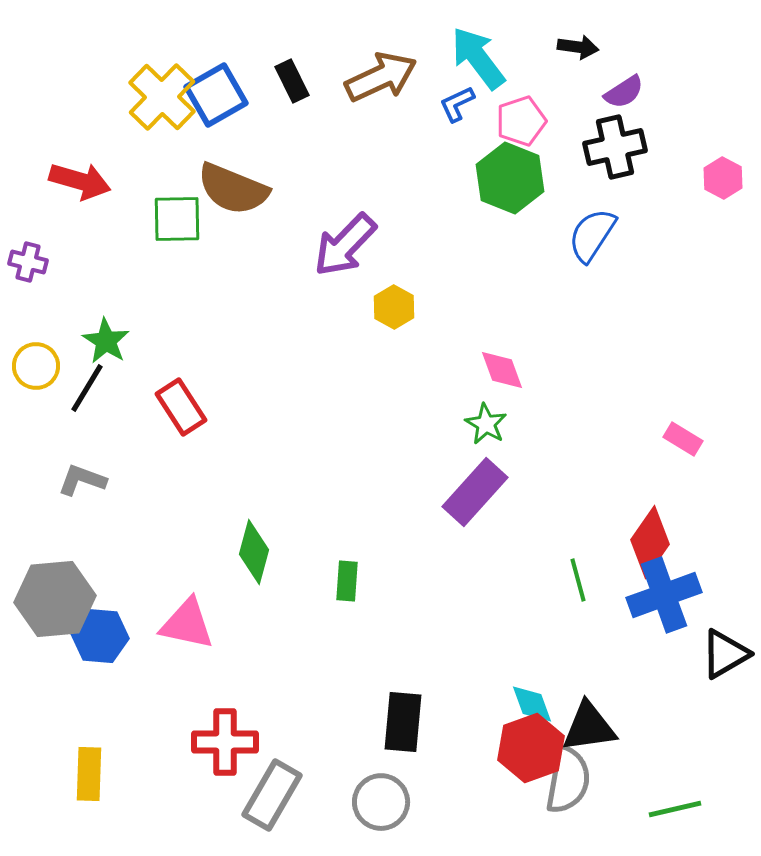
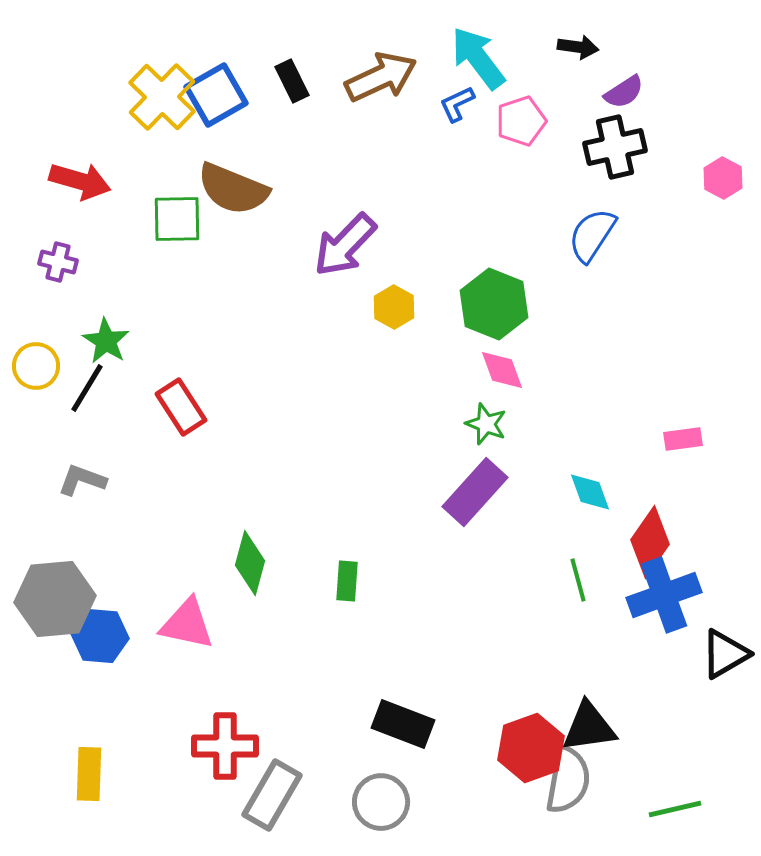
green hexagon at (510, 178): moved 16 px left, 126 px down
purple cross at (28, 262): moved 30 px right
green star at (486, 424): rotated 9 degrees counterclockwise
pink rectangle at (683, 439): rotated 39 degrees counterclockwise
green diamond at (254, 552): moved 4 px left, 11 px down
cyan diamond at (532, 704): moved 58 px right, 212 px up
black rectangle at (403, 722): moved 2 px down; rotated 74 degrees counterclockwise
red cross at (225, 742): moved 4 px down
